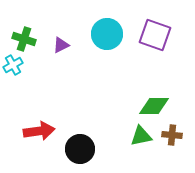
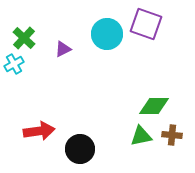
purple square: moved 9 px left, 11 px up
green cross: moved 1 px up; rotated 25 degrees clockwise
purple triangle: moved 2 px right, 4 px down
cyan cross: moved 1 px right, 1 px up
